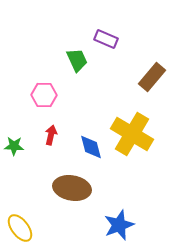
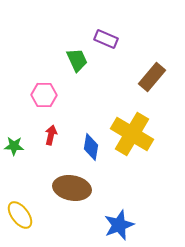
blue diamond: rotated 24 degrees clockwise
yellow ellipse: moved 13 px up
